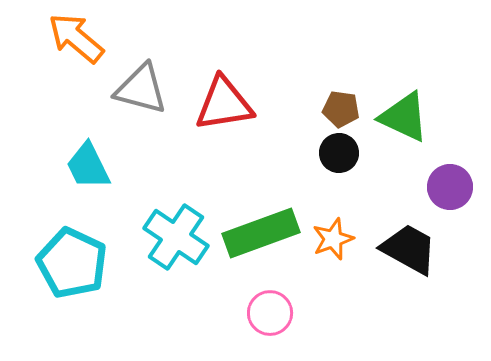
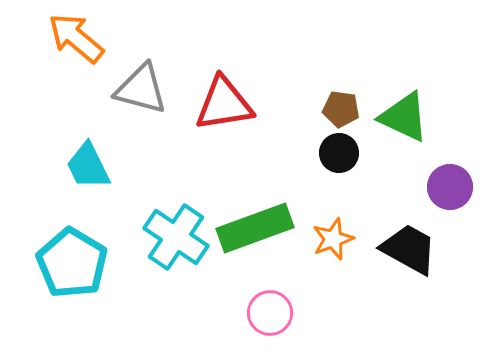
green rectangle: moved 6 px left, 5 px up
cyan pentagon: rotated 6 degrees clockwise
